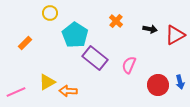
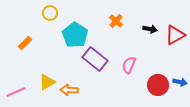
purple rectangle: moved 1 px down
blue arrow: rotated 64 degrees counterclockwise
orange arrow: moved 1 px right, 1 px up
